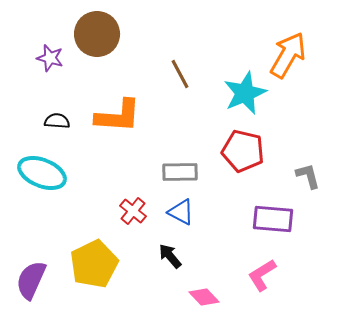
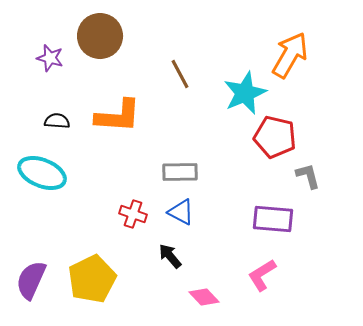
brown circle: moved 3 px right, 2 px down
orange arrow: moved 2 px right
red pentagon: moved 32 px right, 14 px up
red cross: moved 3 px down; rotated 20 degrees counterclockwise
yellow pentagon: moved 2 px left, 15 px down
